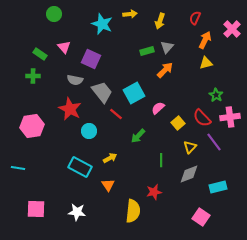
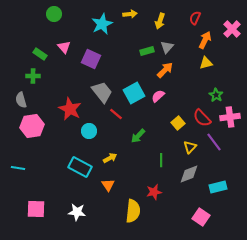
cyan star at (102, 24): rotated 25 degrees clockwise
gray semicircle at (75, 80): moved 54 px left, 20 px down; rotated 63 degrees clockwise
pink semicircle at (158, 108): moved 12 px up
